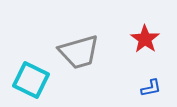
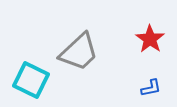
red star: moved 5 px right
gray trapezoid: rotated 27 degrees counterclockwise
